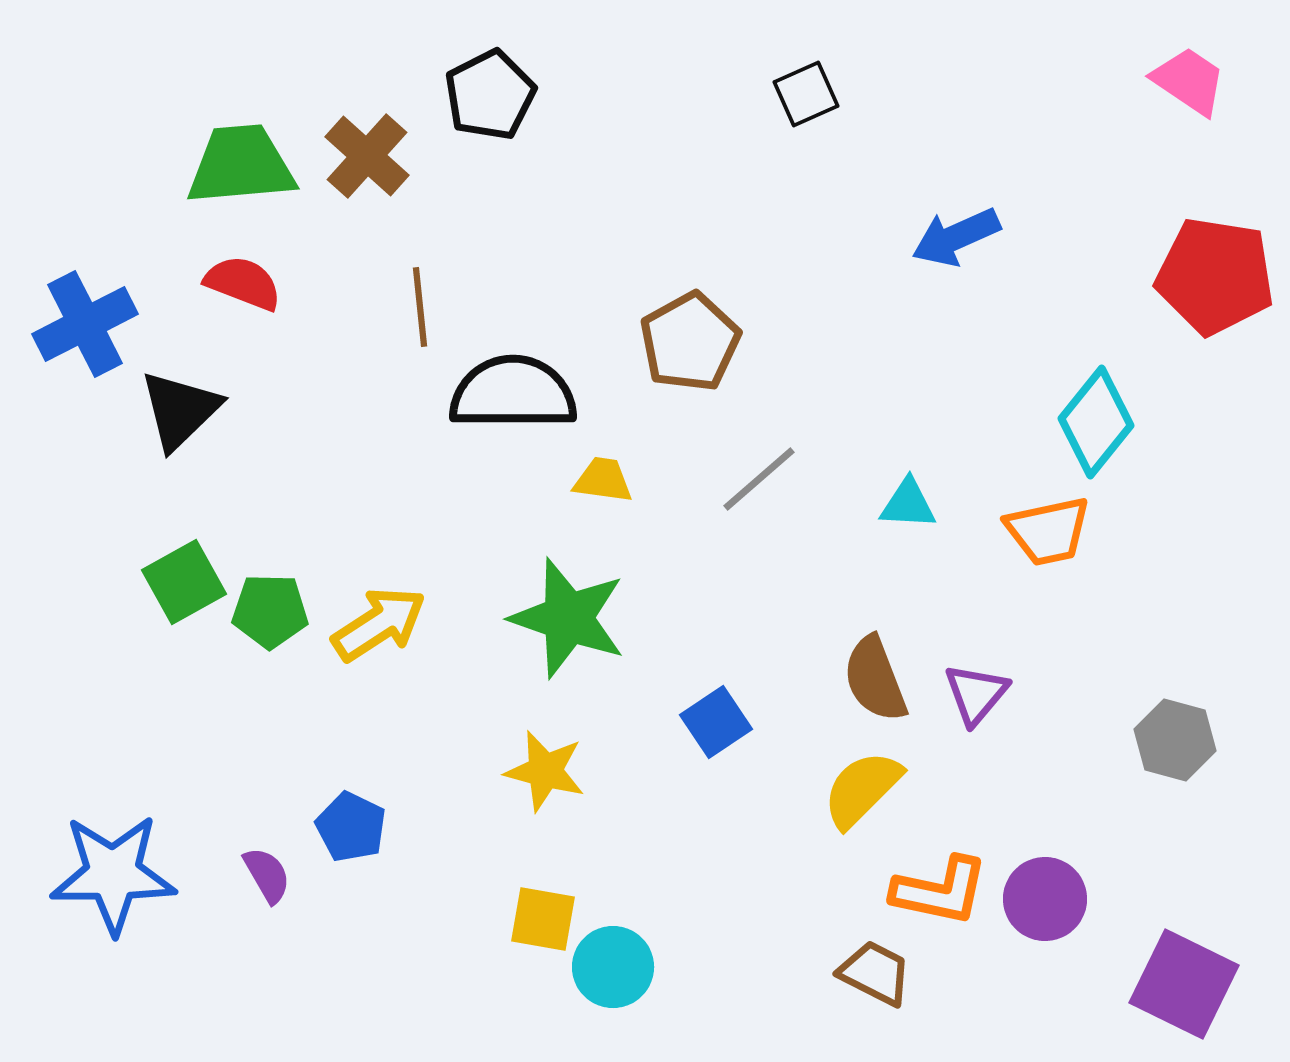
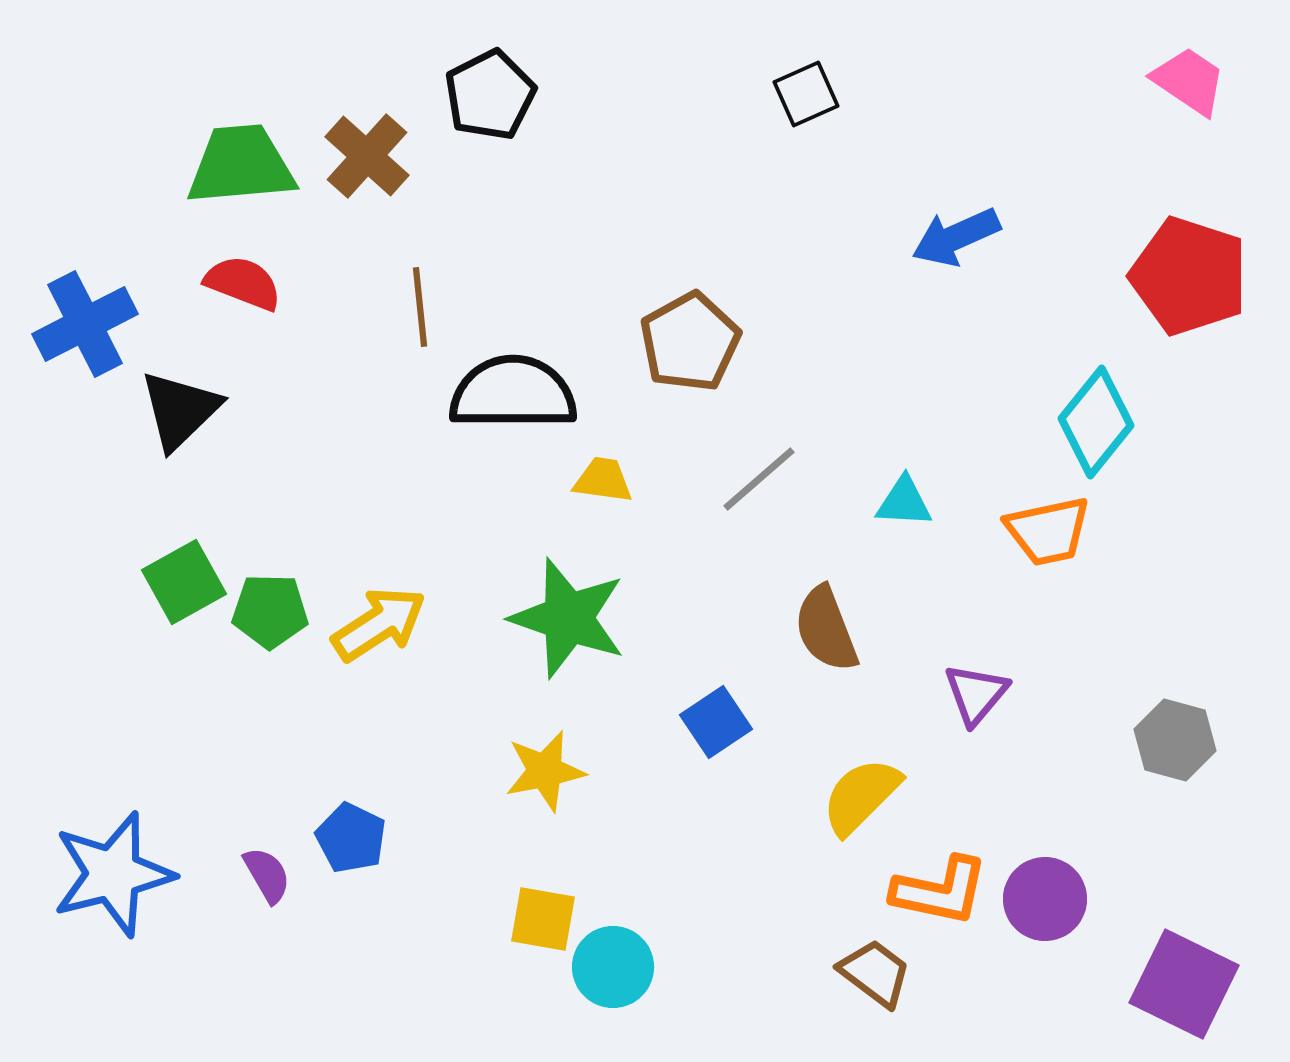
red pentagon: moved 26 px left; rotated 9 degrees clockwise
cyan triangle: moved 4 px left, 2 px up
brown semicircle: moved 49 px left, 50 px up
yellow star: rotated 26 degrees counterclockwise
yellow semicircle: moved 1 px left, 7 px down
blue pentagon: moved 11 px down
blue star: rotated 14 degrees counterclockwise
brown trapezoid: rotated 10 degrees clockwise
